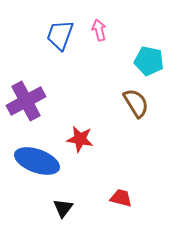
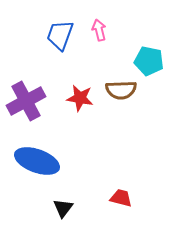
brown semicircle: moved 15 px left, 13 px up; rotated 120 degrees clockwise
red star: moved 41 px up
